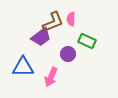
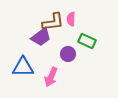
brown L-shape: rotated 15 degrees clockwise
